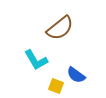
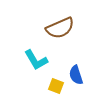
brown semicircle: rotated 16 degrees clockwise
blue semicircle: rotated 36 degrees clockwise
